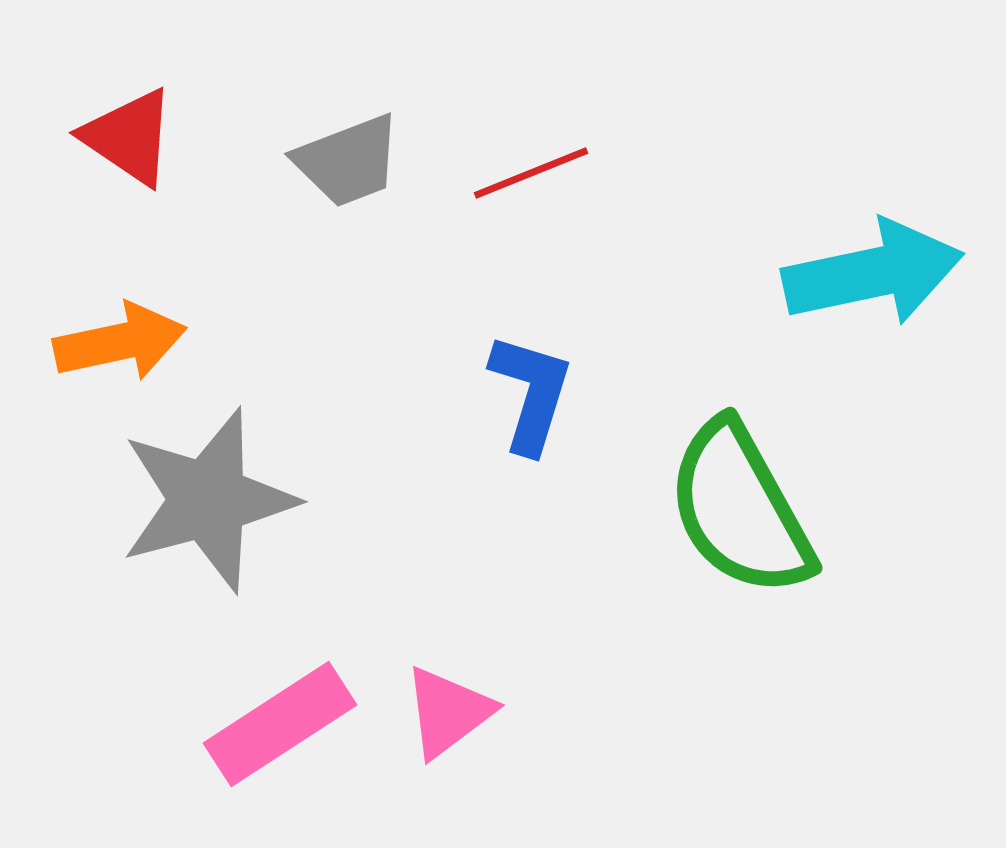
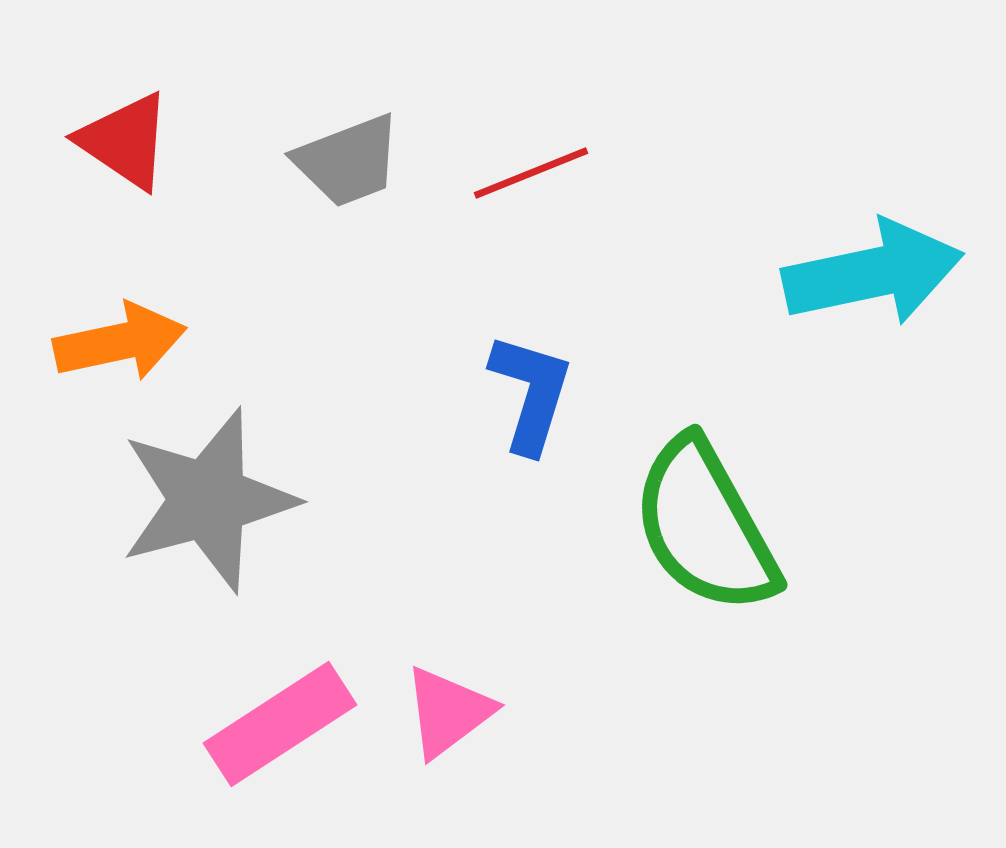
red triangle: moved 4 px left, 4 px down
green semicircle: moved 35 px left, 17 px down
